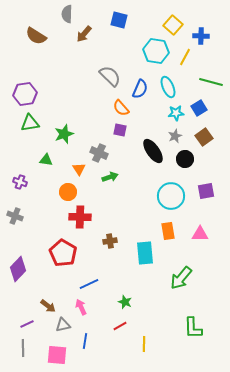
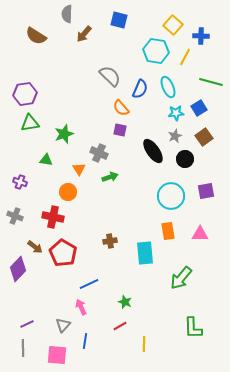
red cross at (80, 217): moved 27 px left; rotated 10 degrees clockwise
brown arrow at (48, 306): moved 13 px left, 59 px up
gray triangle at (63, 325): rotated 35 degrees counterclockwise
